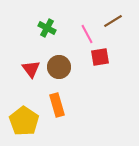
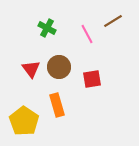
red square: moved 8 px left, 22 px down
